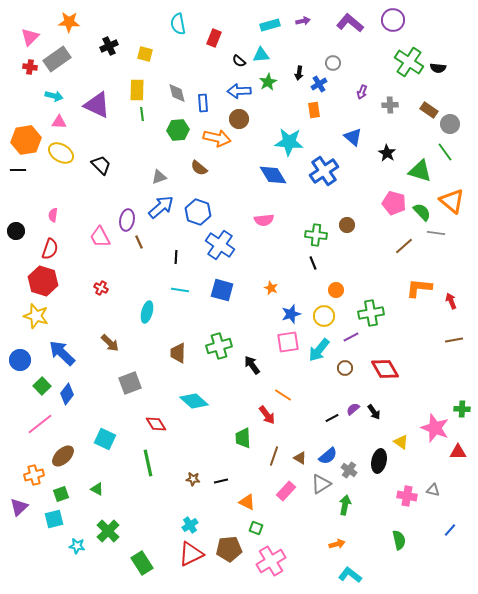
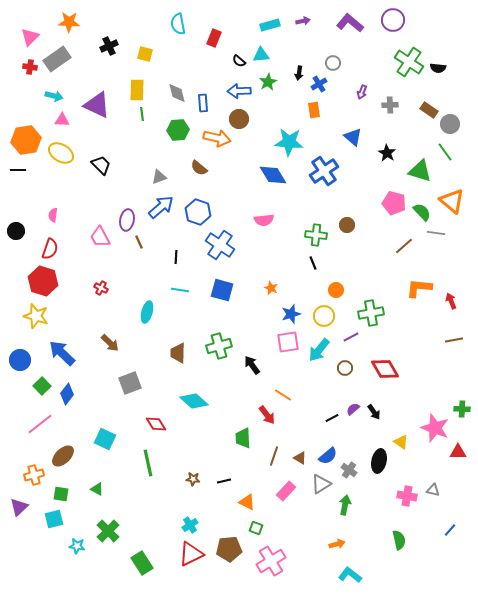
pink triangle at (59, 122): moved 3 px right, 2 px up
black line at (221, 481): moved 3 px right
green square at (61, 494): rotated 28 degrees clockwise
